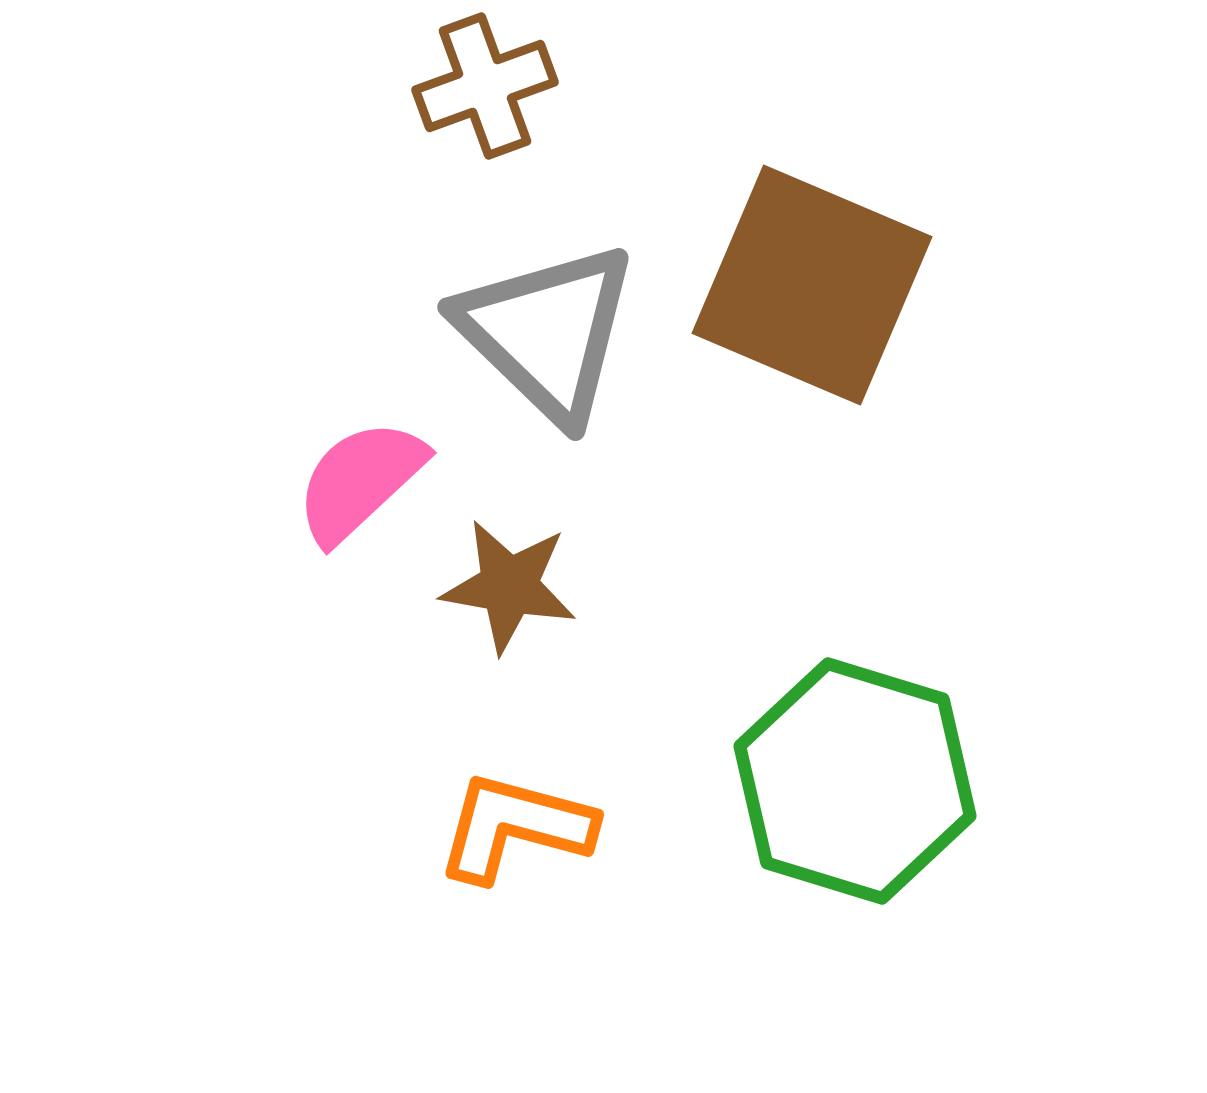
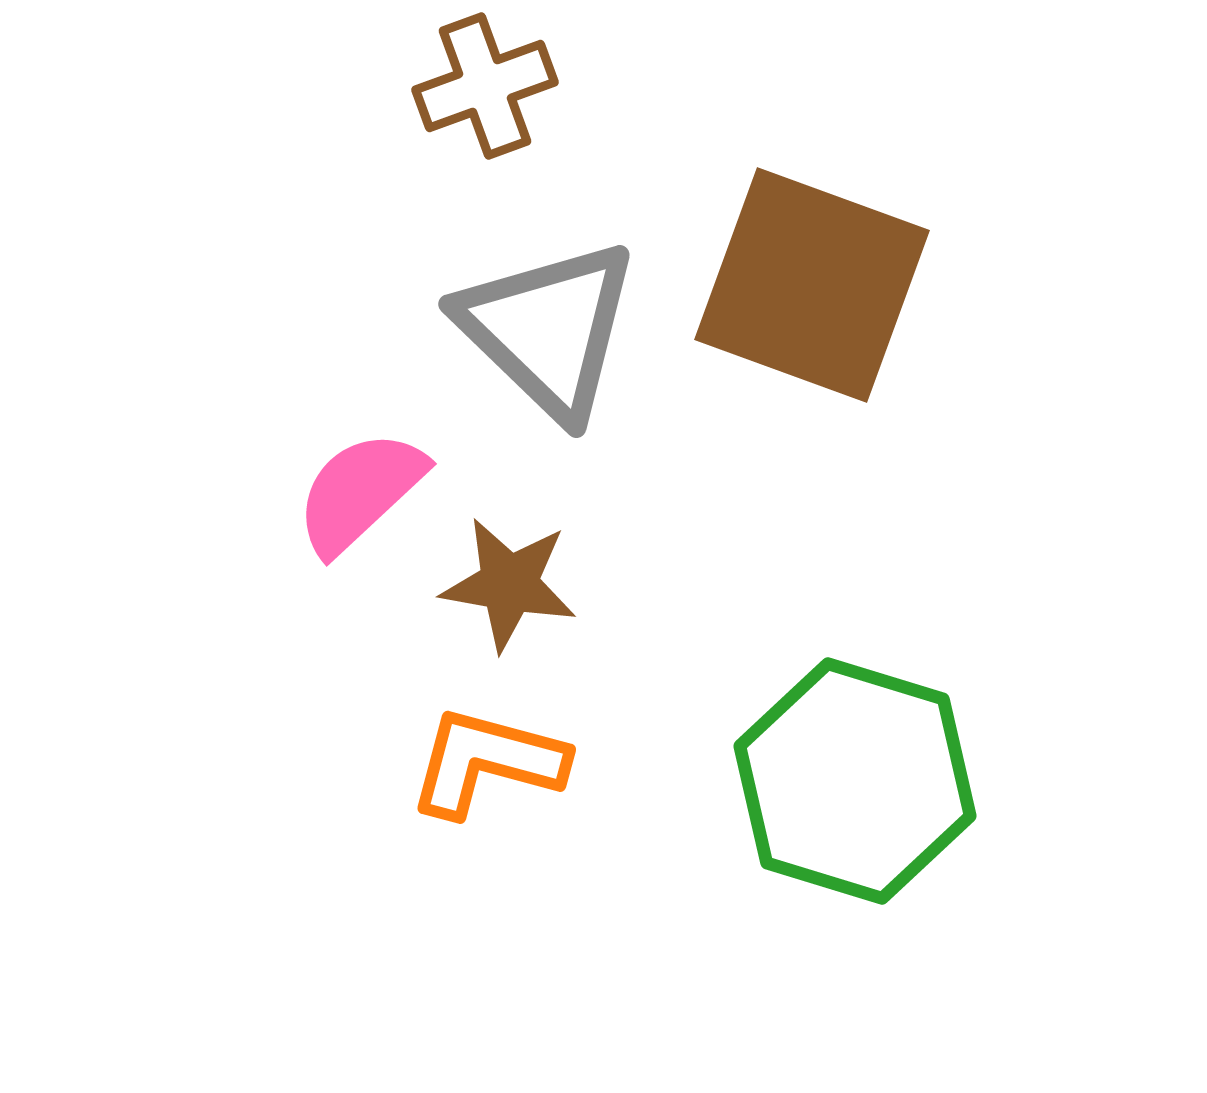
brown square: rotated 3 degrees counterclockwise
gray triangle: moved 1 px right, 3 px up
pink semicircle: moved 11 px down
brown star: moved 2 px up
orange L-shape: moved 28 px left, 65 px up
